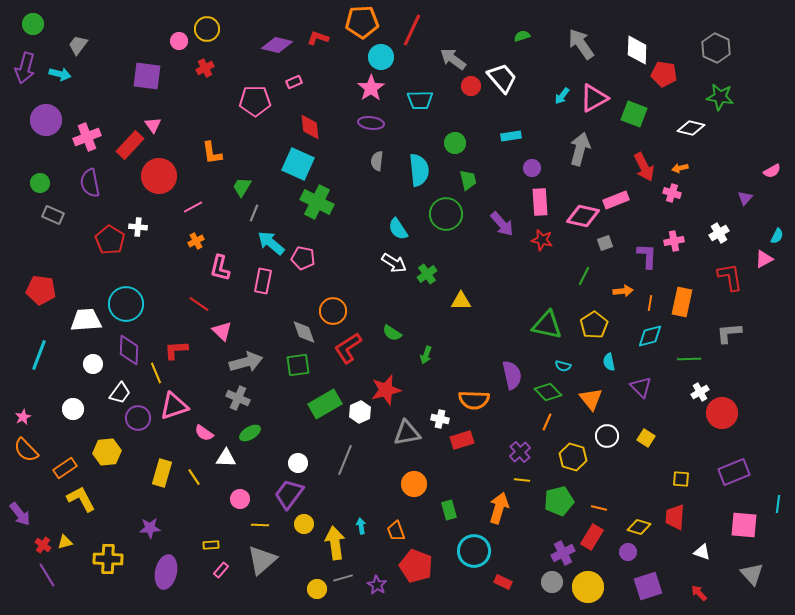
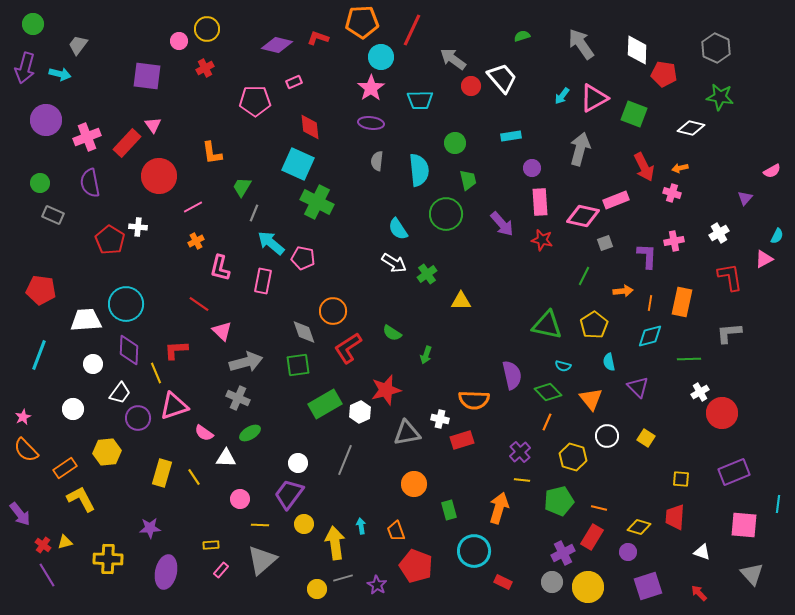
red rectangle at (130, 145): moved 3 px left, 2 px up
purple triangle at (641, 387): moved 3 px left
